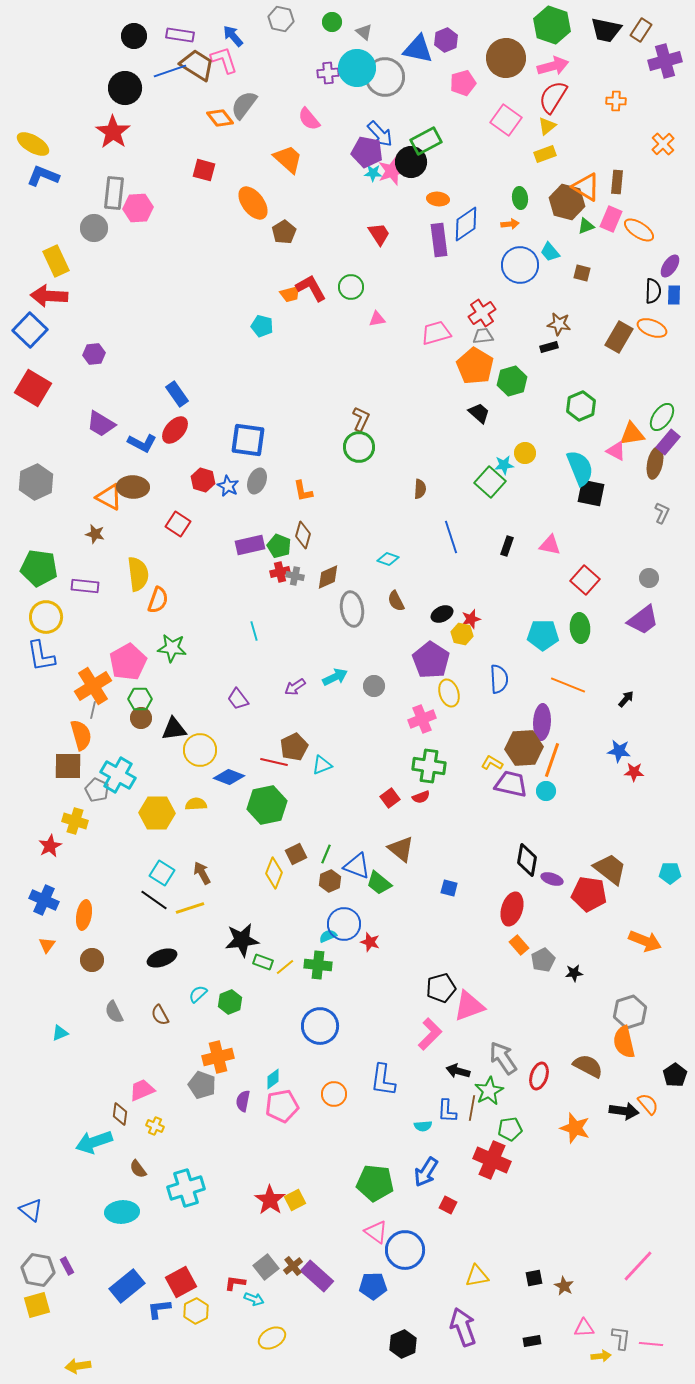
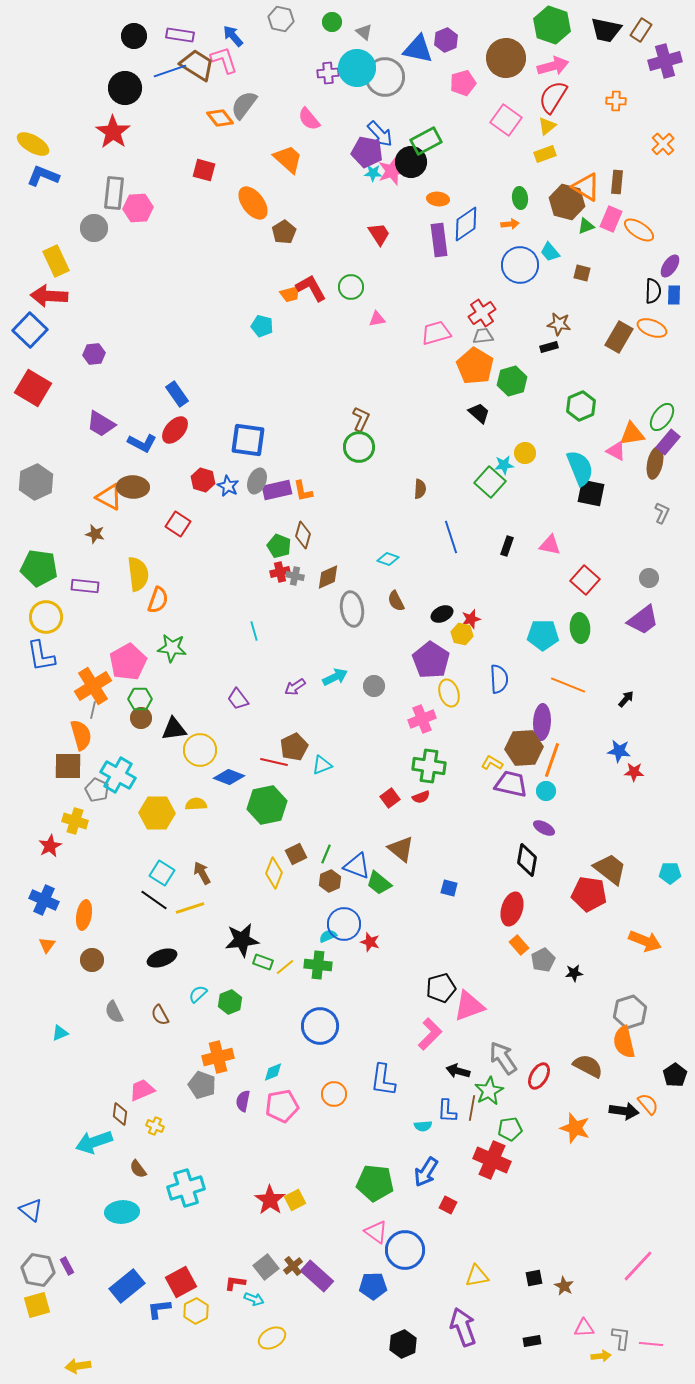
purple rectangle at (250, 545): moved 27 px right, 55 px up
purple ellipse at (552, 879): moved 8 px left, 51 px up; rotated 10 degrees clockwise
red ellipse at (539, 1076): rotated 12 degrees clockwise
cyan diamond at (273, 1079): moved 7 px up; rotated 15 degrees clockwise
